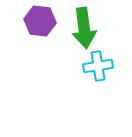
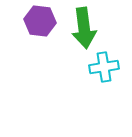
cyan cross: moved 6 px right, 1 px down
